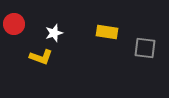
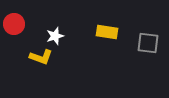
white star: moved 1 px right, 3 px down
gray square: moved 3 px right, 5 px up
